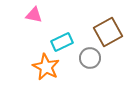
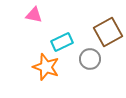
gray circle: moved 1 px down
orange star: rotated 8 degrees counterclockwise
